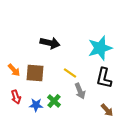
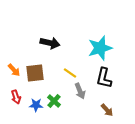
brown square: rotated 12 degrees counterclockwise
